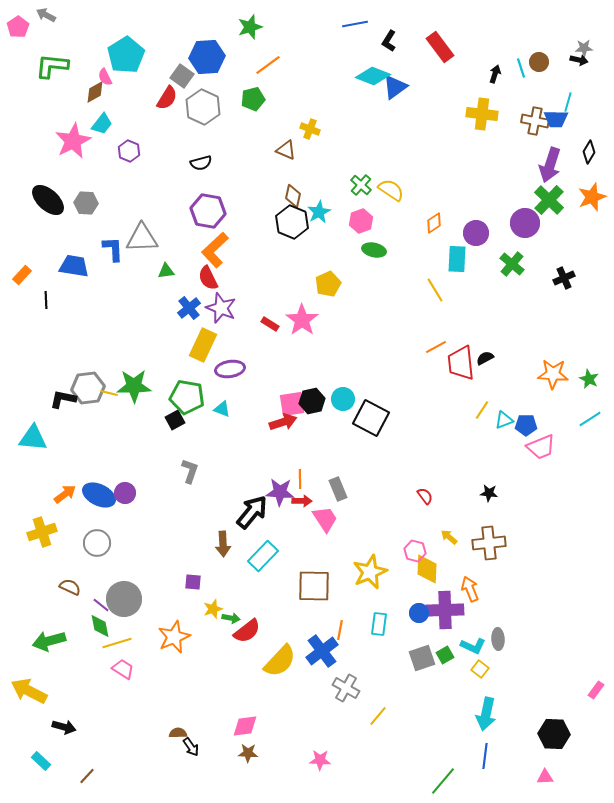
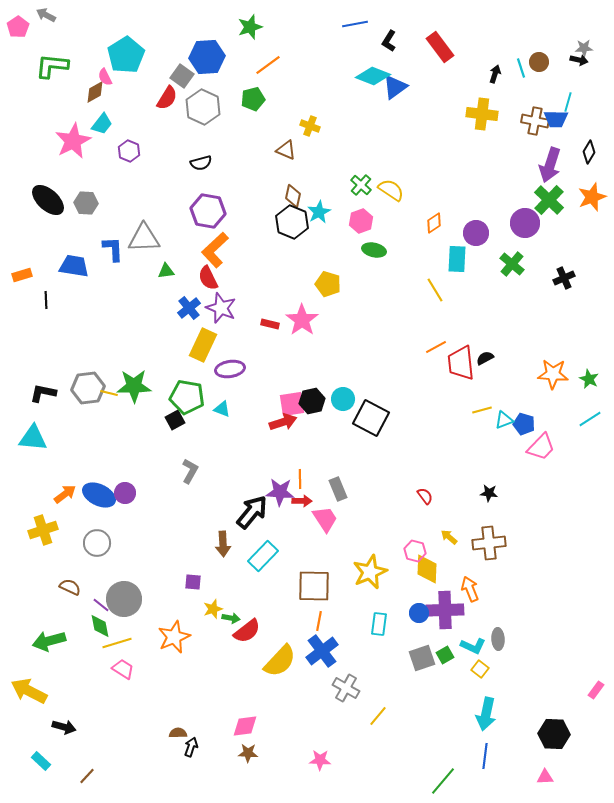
yellow cross at (310, 129): moved 3 px up
gray triangle at (142, 238): moved 2 px right
orange rectangle at (22, 275): rotated 30 degrees clockwise
yellow pentagon at (328, 284): rotated 30 degrees counterclockwise
red rectangle at (270, 324): rotated 18 degrees counterclockwise
black L-shape at (63, 399): moved 20 px left, 6 px up
yellow line at (482, 410): rotated 42 degrees clockwise
blue pentagon at (526, 425): moved 2 px left, 1 px up; rotated 15 degrees clockwise
pink trapezoid at (541, 447): rotated 24 degrees counterclockwise
gray L-shape at (190, 471): rotated 10 degrees clockwise
yellow cross at (42, 532): moved 1 px right, 2 px up
orange line at (340, 630): moved 21 px left, 9 px up
black arrow at (191, 747): rotated 126 degrees counterclockwise
